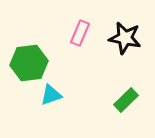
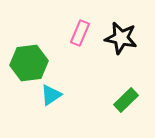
black star: moved 4 px left
cyan triangle: rotated 15 degrees counterclockwise
